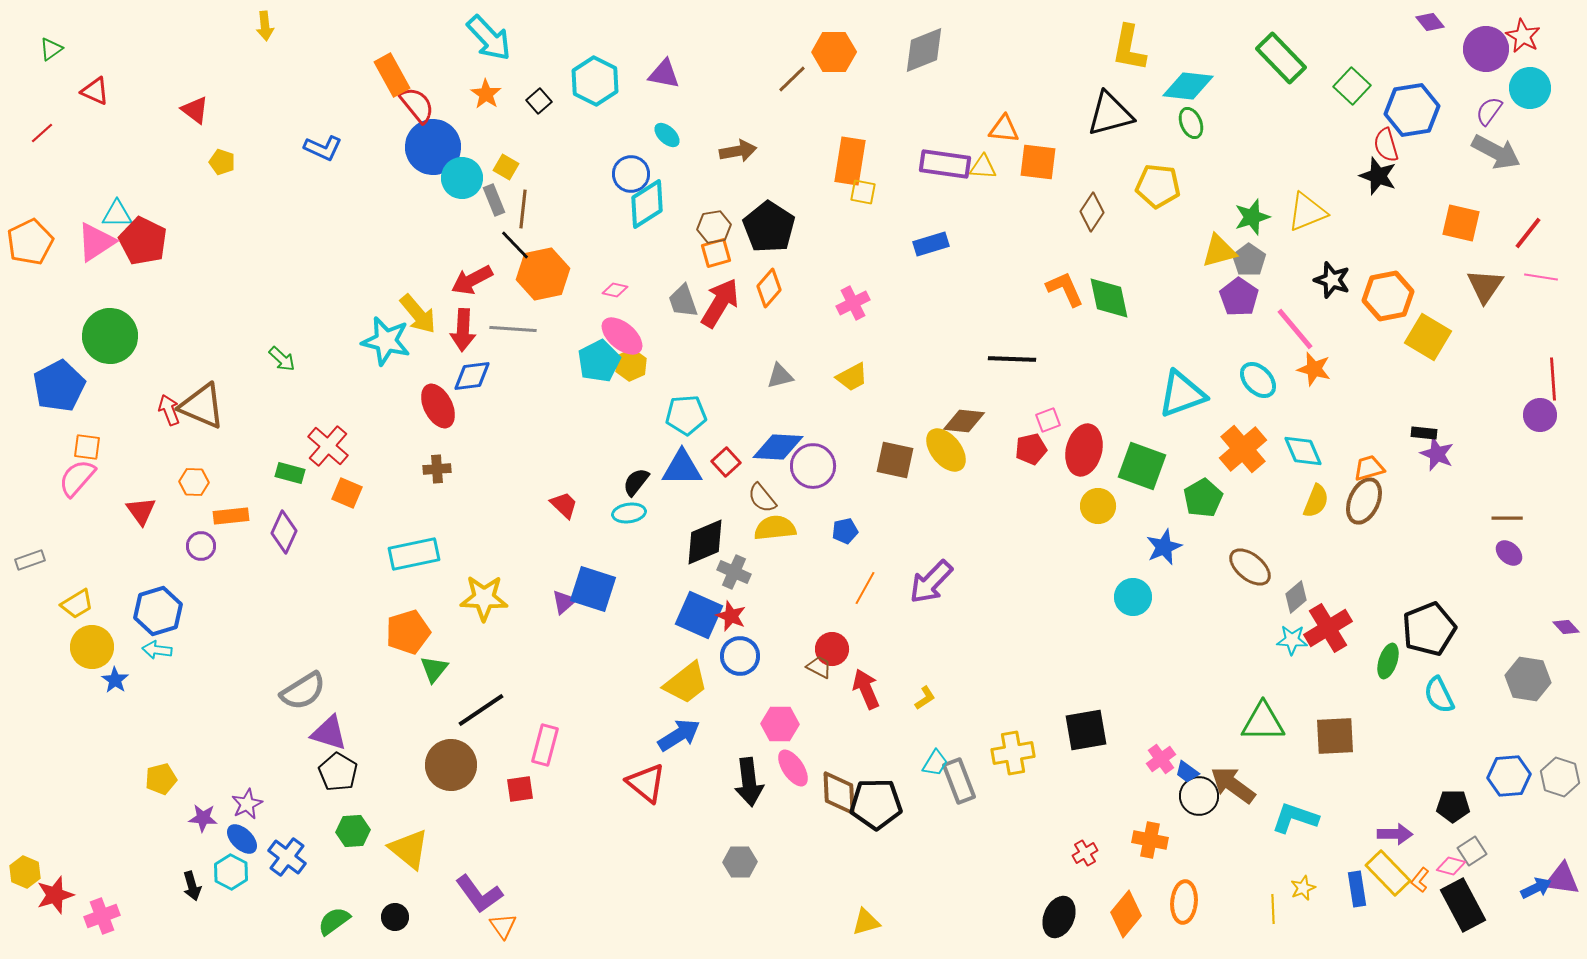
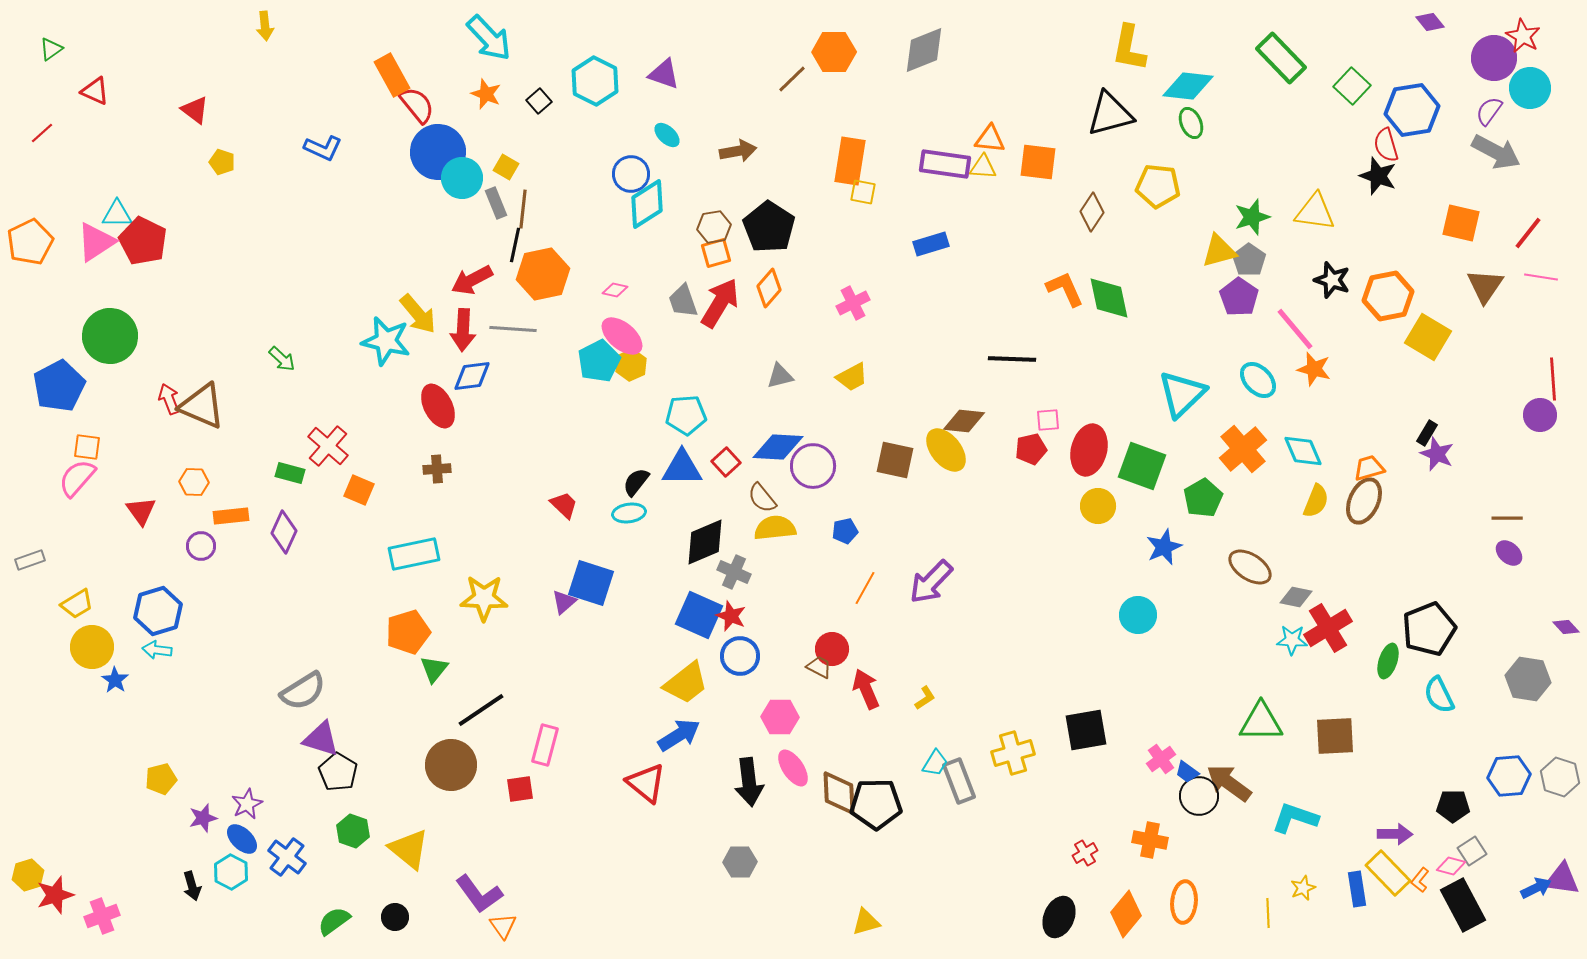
purple circle at (1486, 49): moved 8 px right, 9 px down
purple triangle at (664, 74): rotated 8 degrees clockwise
orange star at (486, 94): rotated 12 degrees counterclockwise
orange triangle at (1004, 129): moved 14 px left, 10 px down
blue circle at (433, 147): moved 5 px right, 5 px down
gray rectangle at (494, 200): moved 2 px right, 3 px down
yellow triangle at (1307, 212): moved 8 px right; rotated 30 degrees clockwise
black line at (515, 245): rotated 56 degrees clockwise
cyan triangle at (1182, 394): rotated 24 degrees counterclockwise
red arrow at (169, 410): moved 11 px up
pink square at (1048, 420): rotated 15 degrees clockwise
black rectangle at (1424, 433): moved 3 px right; rotated 65 degrees counterclockwise
red ellipse at (1084, 450): moved 5 px right
orange square at (347, 493): moved 12 px right, 3 px up
brown ellipse at (1250, 567): rotated 6 degrees counterclockwise
blue square at (593, 589): moved 2 px left, 6 px up
cyan circle at (1133, 597): moved 5 px right, 18 px down
gray diamond at (1296, 597): rotated 52 degrees clockwise
green triangle at (1263, 722): moved 2 px left
pink hexagon at (780, 724): moved 7 px up
purple triangle at (329, 733): moved 8 px left, 6 px down
yellow cross at (1013, 753): rotated 6 degrees counterclockwise
brown arrow at (1233, 785): moved 4 px left, 2 px up
purple star at (203, 818): rotated 20 degrees counterclockwise
green hexagon at (353, 831): rotated 24 degrees clockwise
yellow hexagon at (25, 872): moved 3 px right, 3 px down; rotated 20 degrees clockwise
yellow line at (1273, 909): moved 5 px left, 4 px down
